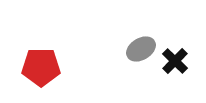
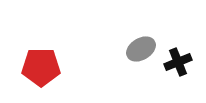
black cross: moved 3 px right, 1 px down; rotated 24 degrees clockwise
